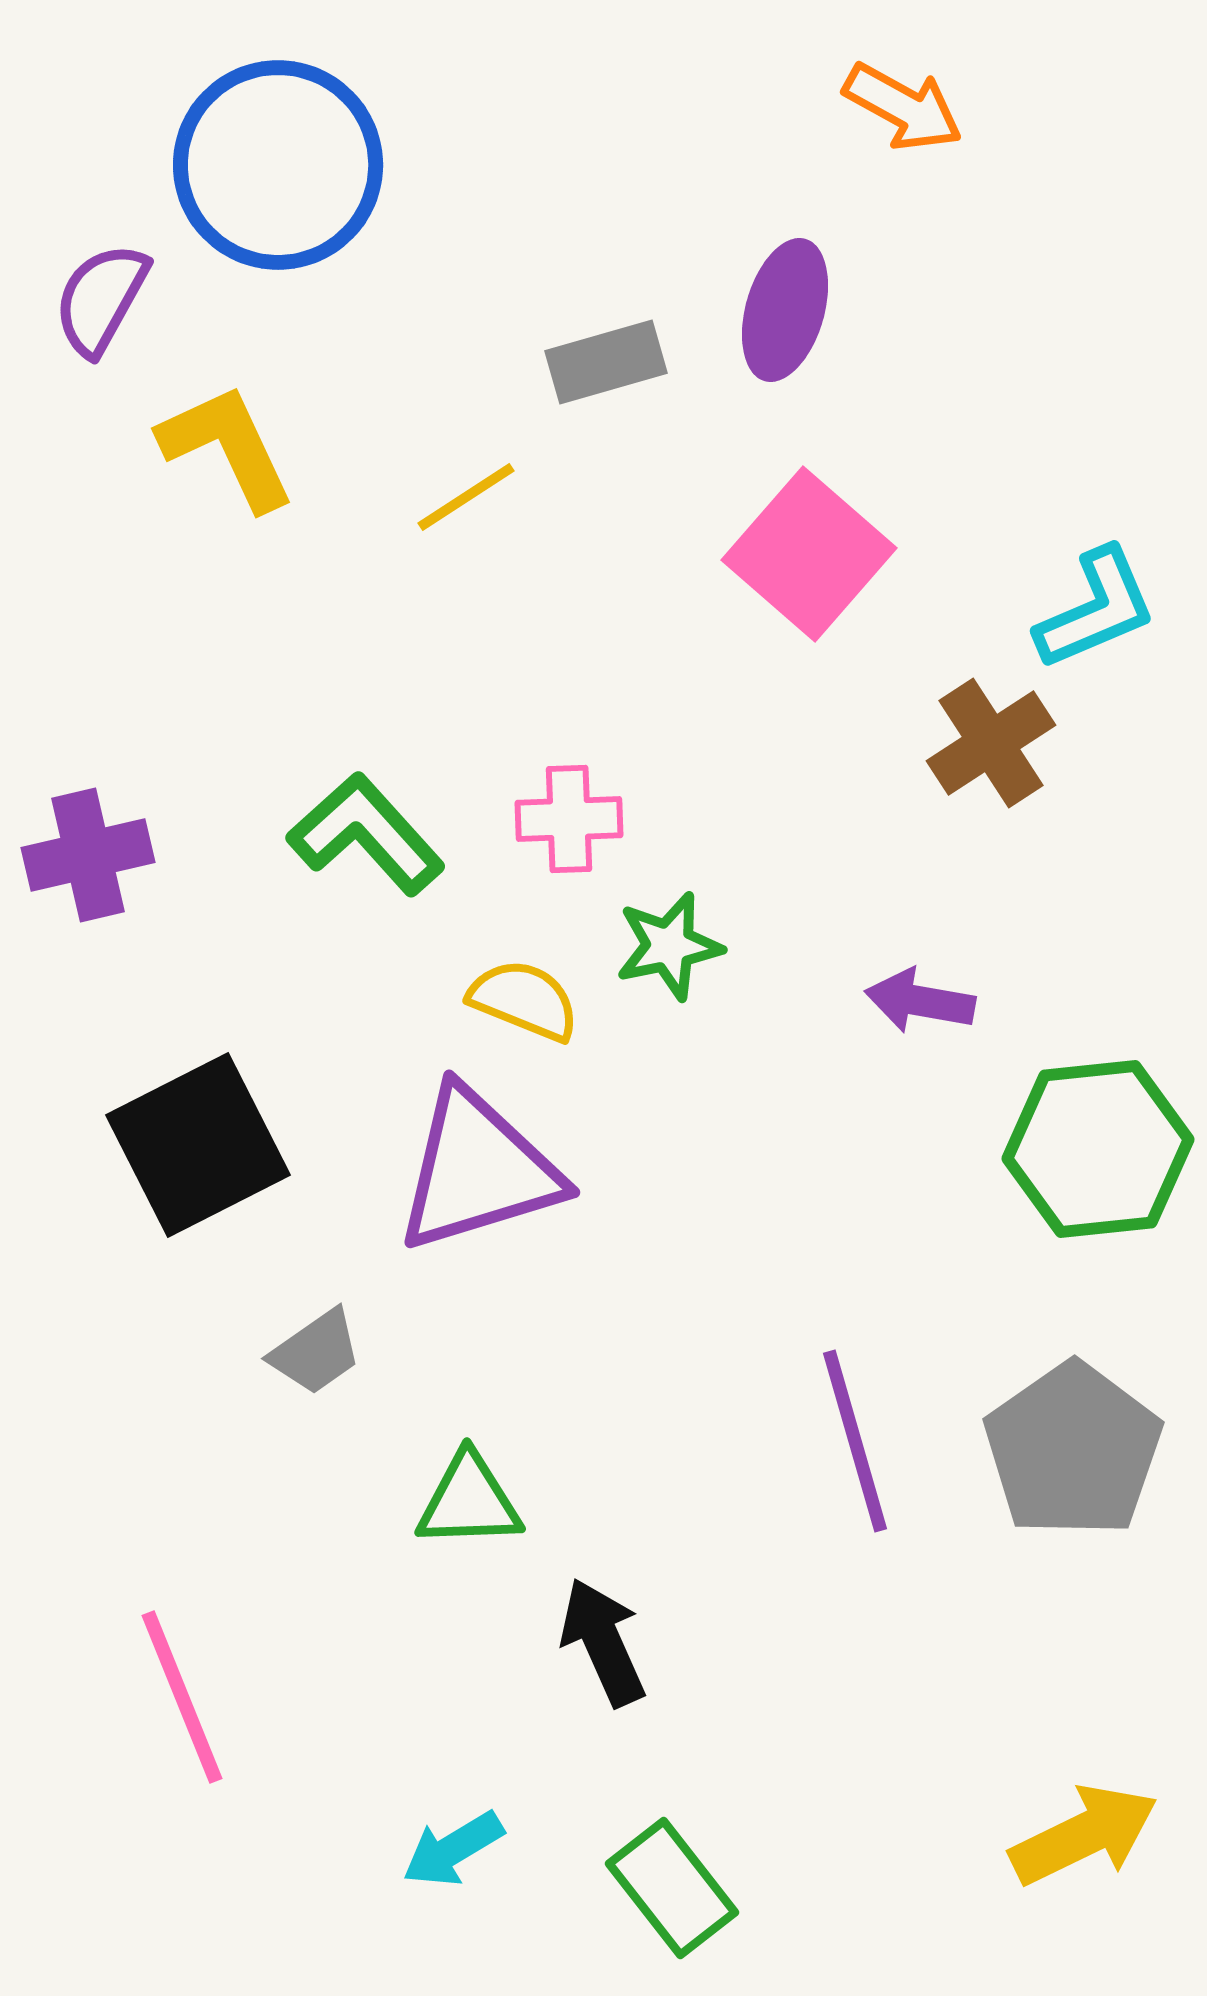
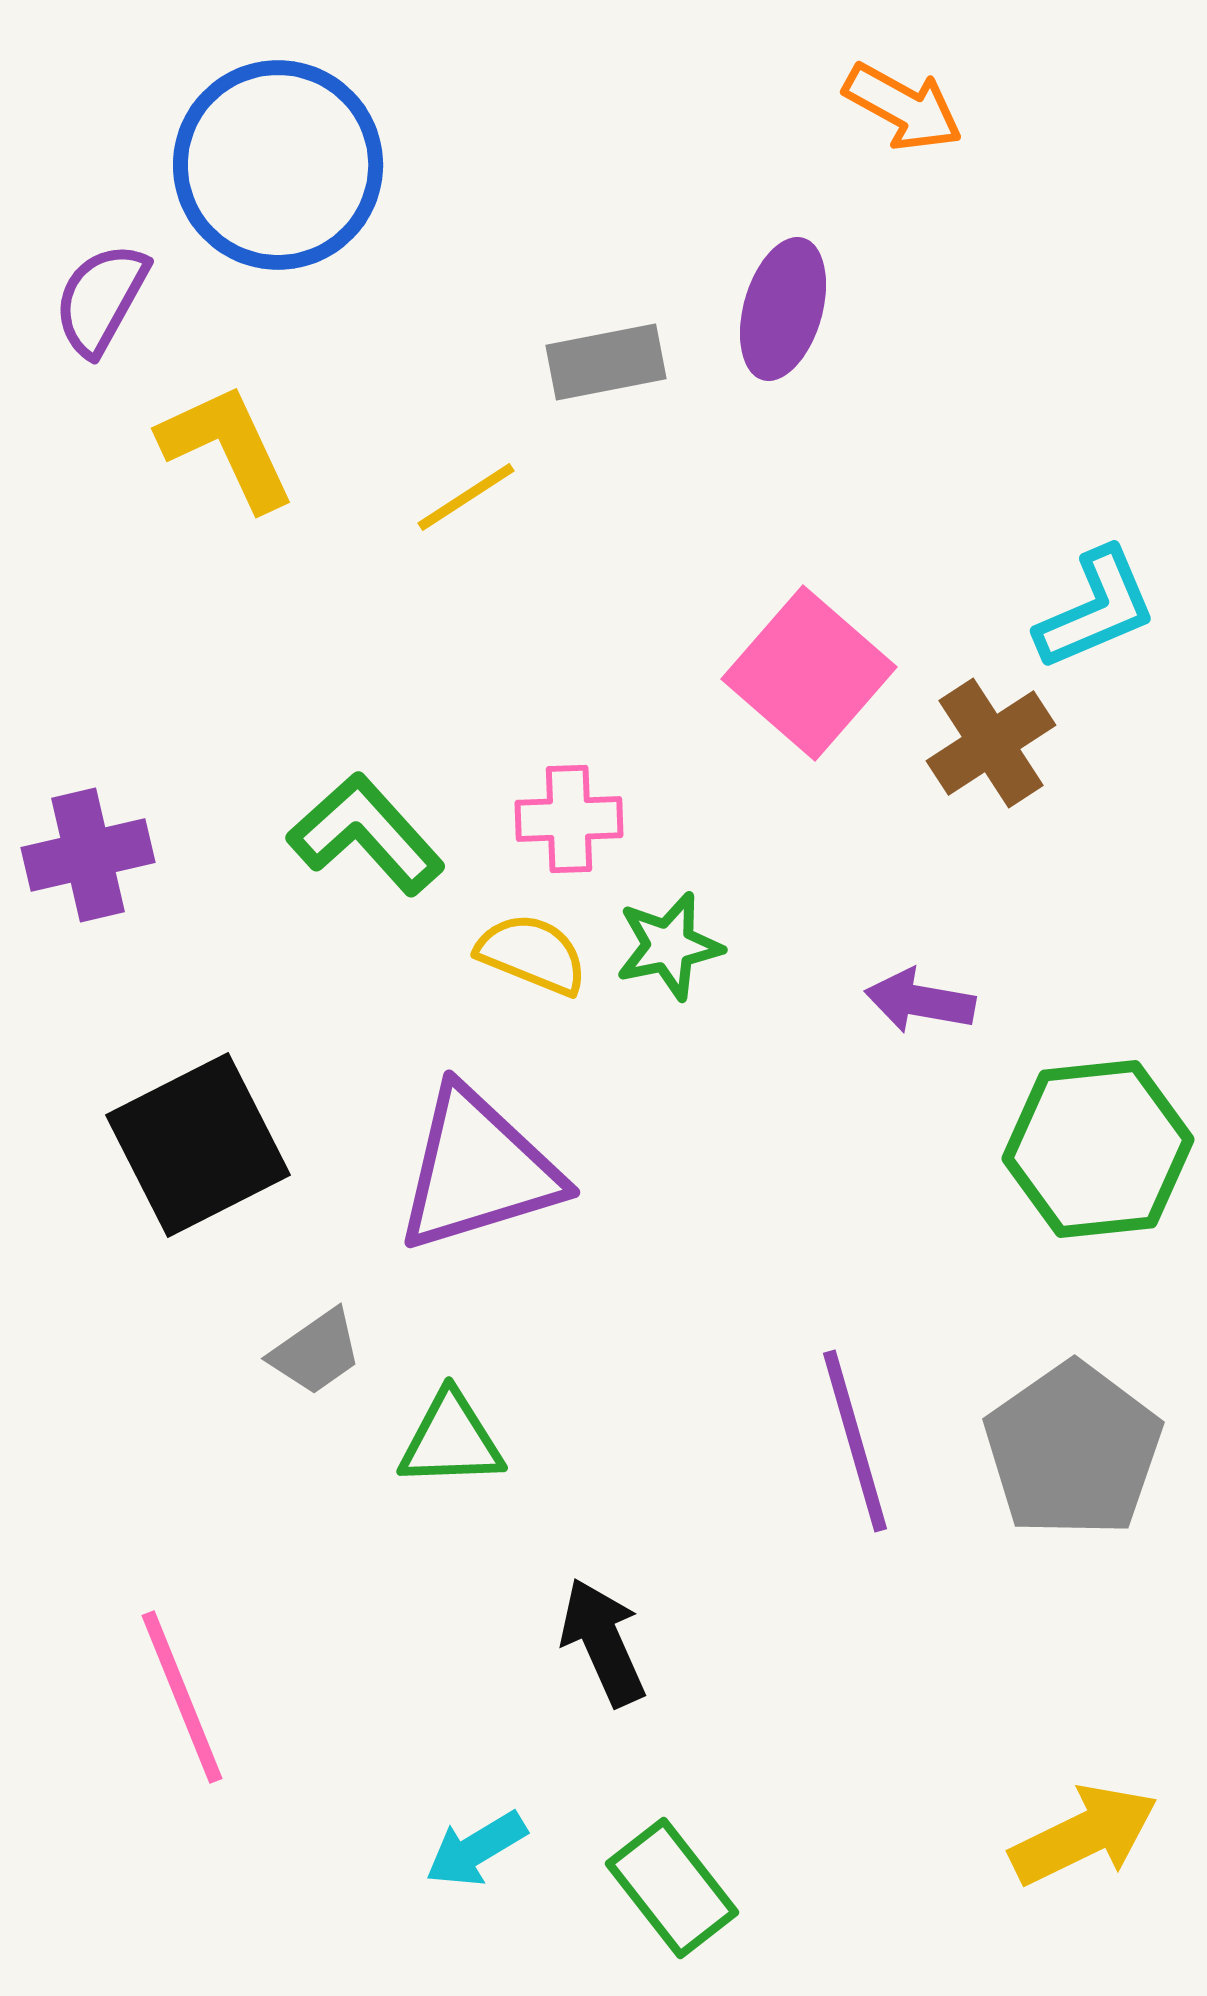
purple ellipse: moved 2 px left, 1 px up
gray rectangle: rotated 5 degrees clockwise
pink square: moved 119 px down
yellow semicircle: moved 8 px right, 46 px up
green triangle: moved 18 px left, 61 px up
cyan arrow: moved 23 px right
